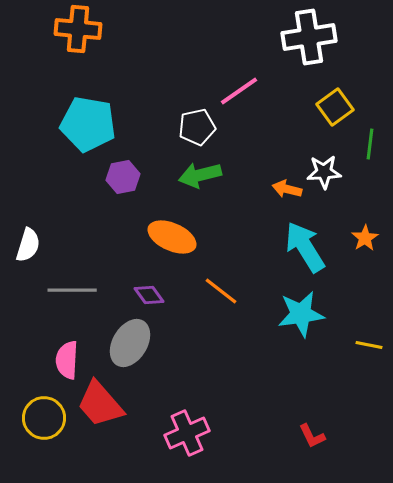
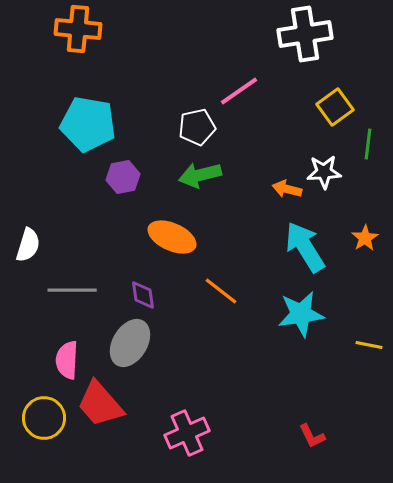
white cross: moved 4 px left, 3 px up
green line: moved 2 px left
purple diamond: moved 6 px left; rotated 28 degrees clockwise
